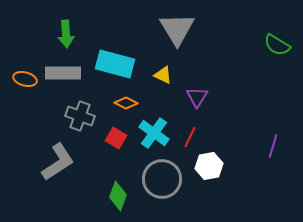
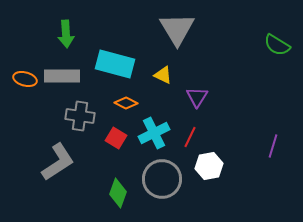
gray rectangle: moved 1 px left, 3 px down
gray cross: rotated 12 degrees counterclockwise
cyan cross: rotated 28 degrees clockwise
green diamond: moved 3 px up
